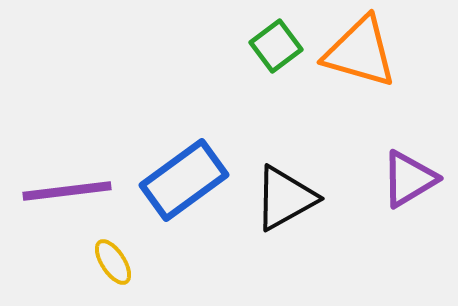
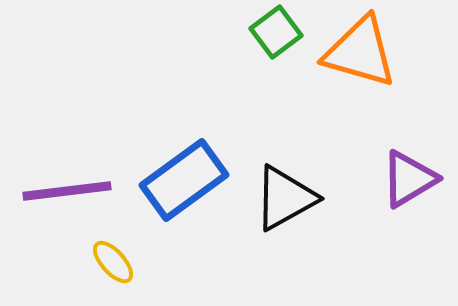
green square: moved 14 px up
yellow ellipse: rotated 9 degrees counterclockwise
